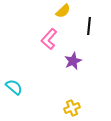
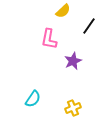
black line: rotated 30 degrees clockwise
pink L-shape: rotated 30 degrees counterclockwise
cyan semicircle: moved 19 px right, 12 px down; rotated 84 degrees clockwise
yellow cross: moved 1 px right
